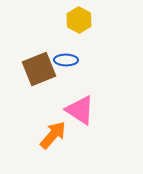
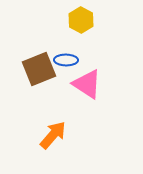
yellow hexagon: moved 2 px right
pink triangle: moved 7 px right, 26 px up
